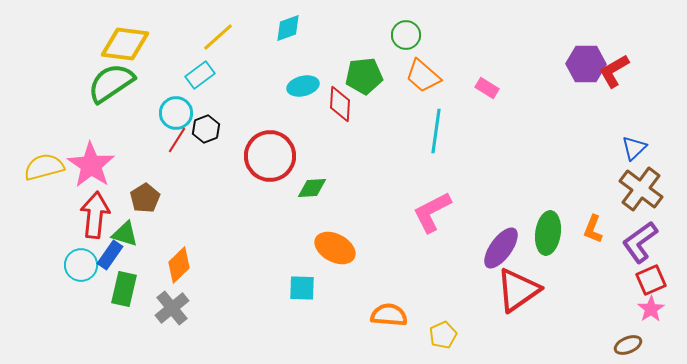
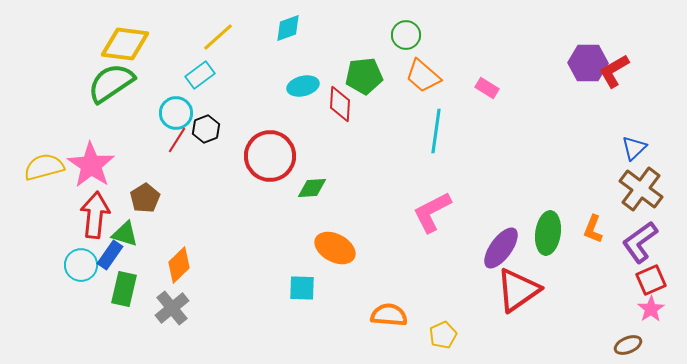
purple hexagon at (586, 64): moved 2 px right, 1 px up
